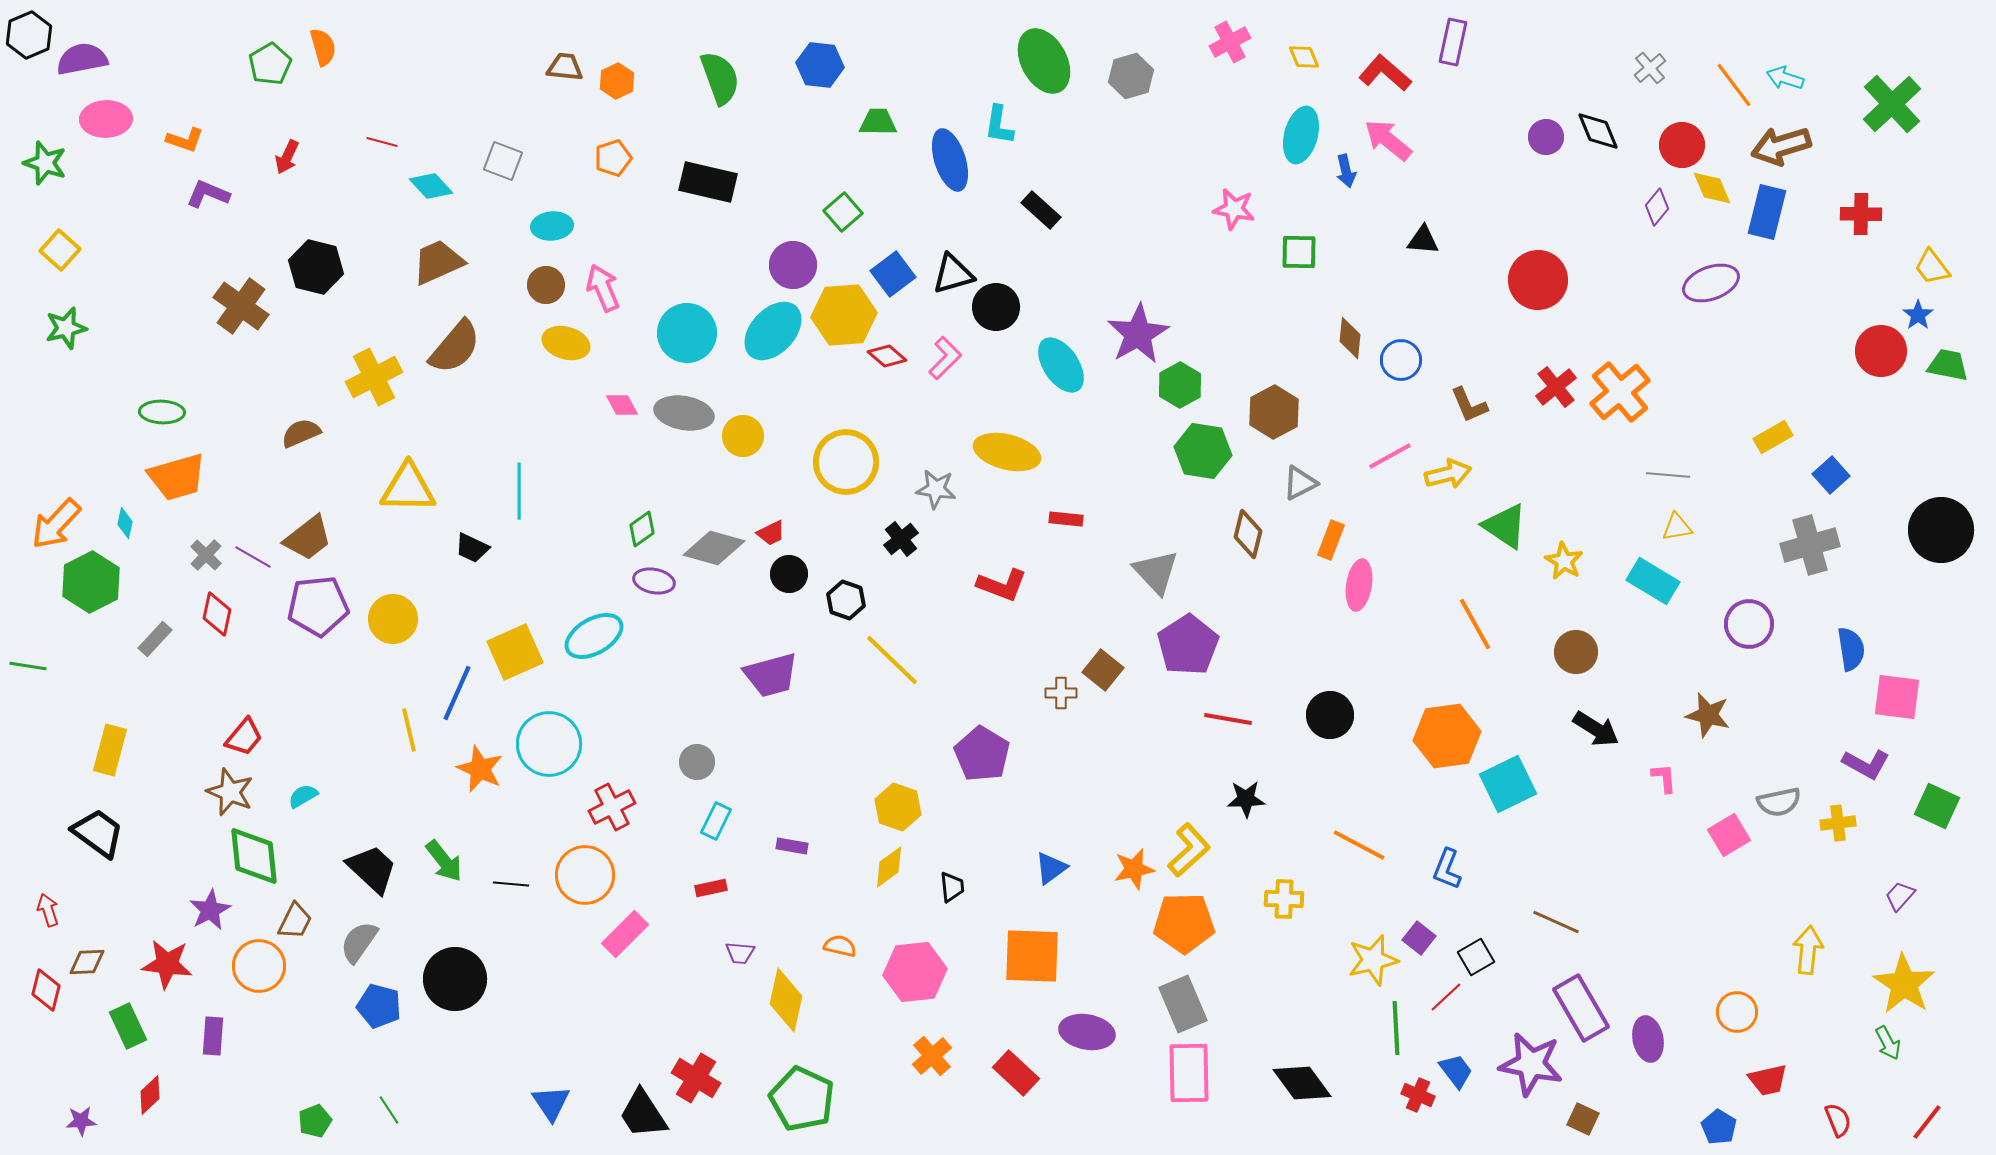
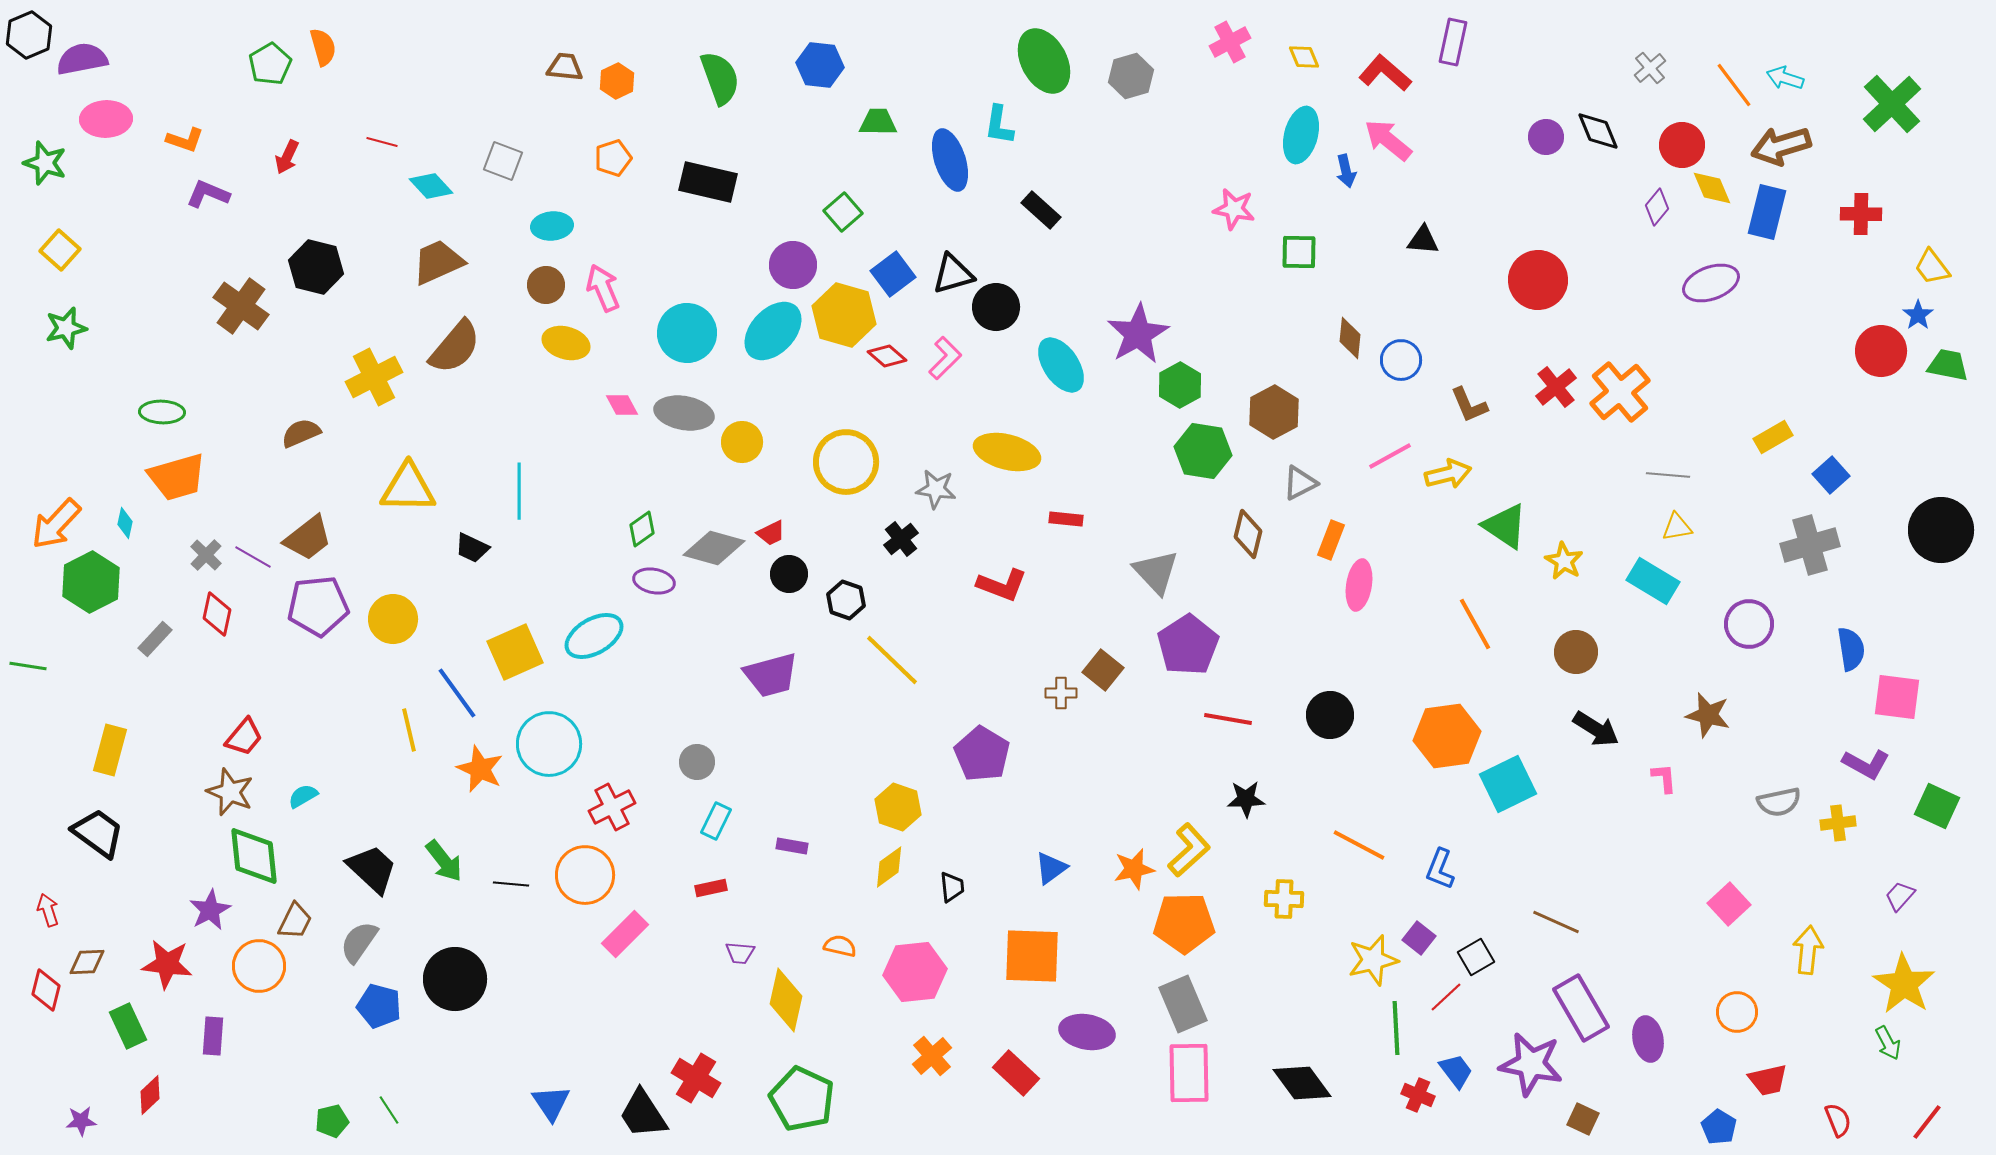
yellow hexagon at (844, 315): rotated 20 degrees clockwise
yellow circle at (743, 436): moved 1 px left, 6 px down
blue line at (457, 693): rotated 60 degrees counterclockwise
pink square at (1729, 835): moved 69 px down; rotated 12 degrees counterclockwise
blue L-shape at (1447, 869): moved 7 px left
green pentagon at (315, 1121): moved 17 px right; rotated 8 degrees clockwise
